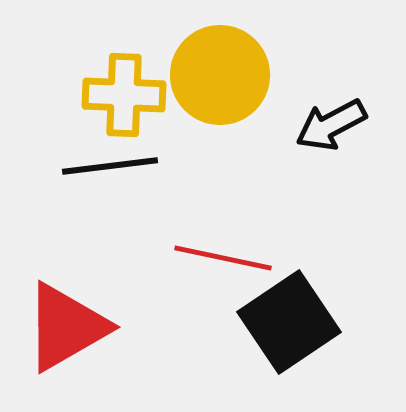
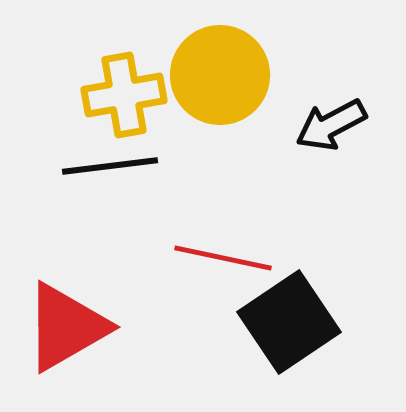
yellow cross: rotated 12 degrees counterclockwise
